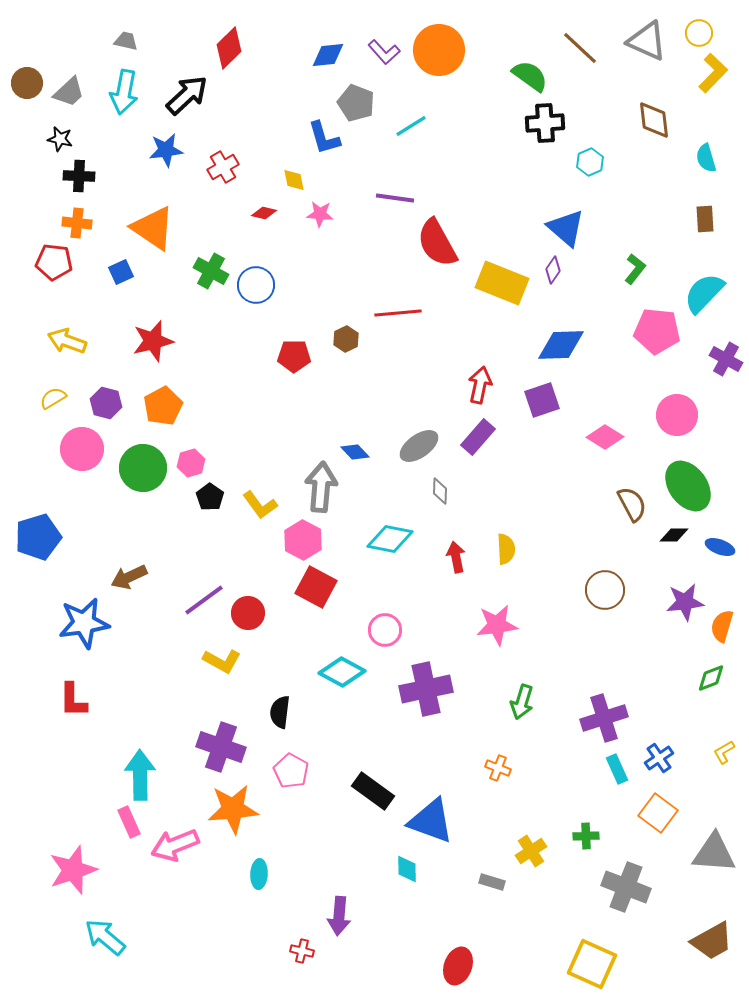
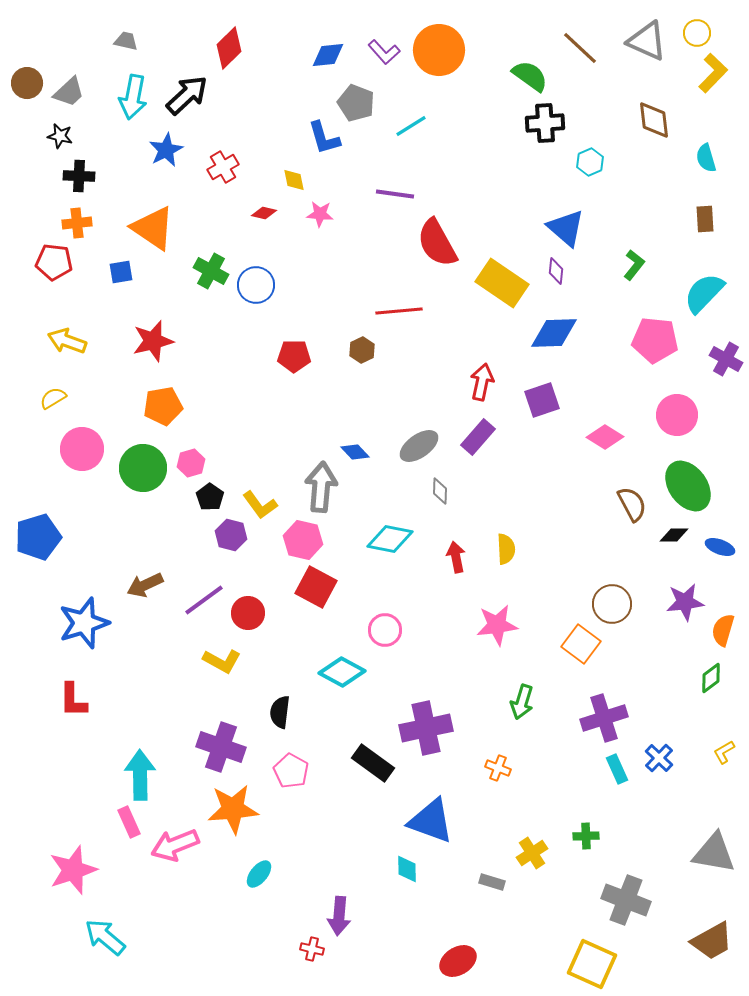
yellow circle at (699, 33): moved 2 px left
cyan arrow at (124, 92): moved 9 px right, 5 px down
black star at (60, 139): moved 3 px up
blue star at (166, 150): rotated 20 degrees counterclockwise
purple line at (395, 198): moved 4 px up
orange cross at (77, 223): rotated 12 degrees counterclockwise
green L-shape at (635, 269): moved 1 px left, 4 px up
purple diamond at (553, 270): moved 3 px right, 1 px down; rotated 28 degrees counterclockwise
blue square at (121, 272): rotated 15 degrees clockwise
yellow rectangle at (502, 283): rotated 12 degrees clockwise
red line at (398, 313): moved 1 px right, 2 px up
pink pentagon at (657, 331): moved 2 px left, 9 px down
brown hexagon at (346, 339): moved 16 px right, 11 px down
blue diamond at (561, 345): moved 7 px left, 12 px up
red arrow at (480, 385): moved 2 px right, 3 px up
purple hexagon at (106, 403): moved 125 px right, 132 px down
orange pentagon at (163, 406): rotated 18 degrees clockwise
pink hexagon at (303, 540): rotated 15 degrees counterclockwise
brown arrow at (129, 577): moved 16 px right, 8 px down
brown circle at (605, 590): moved 7 px right, 14 px down
blue star at (84, 623): rotated 9 degrees counterclockwise
orange semicircle at (722, 626): moved 1 px right, 4 px down
green diamond at (711, 678): rotated 16 degrees counterclockwise
purple cross at (426, 689): moved 39 px down
blue cross at (659, 758): rotated 12 degrees counterclockwise
black rectangle at (373, 791): moved 28 px up
orange square at (658, 813): moved 77 px left, 169 px up
yellow cross at (531, 851): moved 1 px right, 2 px down
gray triangle at (714, 853): rotated 6 degrees clockwise
cyan ellipse at (259, 874): rotated 36 degrees clockwise
gray cross at (626, 887): moved 13 px down
red cross at (302, 951): moved 10 px right, 2 px up
red ellipse at (458, 966): moved 5 px up; rotated 39 degrees clockwise
